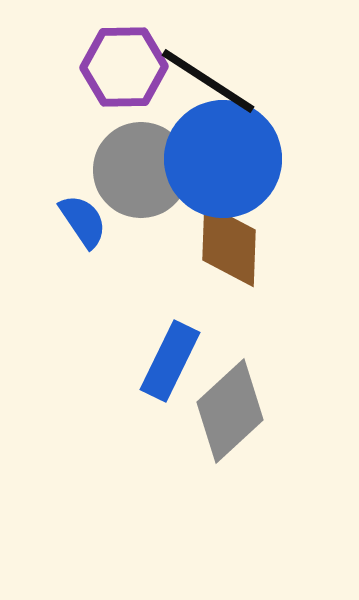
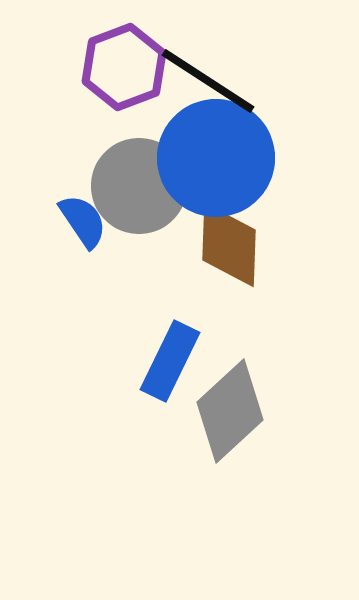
purple hexagon: rotated 20 degrees counterclockwise
blue circle: moved 7 px left, 1 px up
gray circle: moved 2 px left, 16 px down
